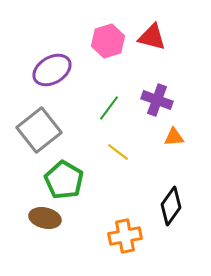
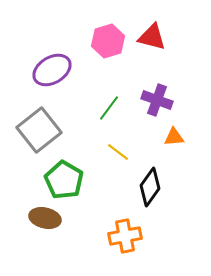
black diamond: moved 21 px left, 19 px up
